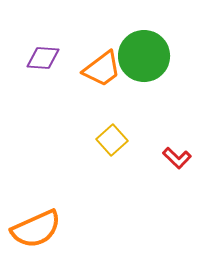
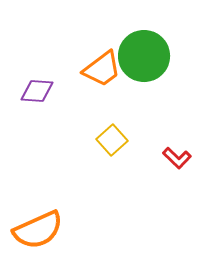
purple diamond: moved 6 px left, 33 px down
orange semicircle: moved 2 px right, 1 px down
